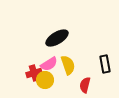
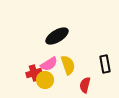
black ellipse: moved 2 px up
